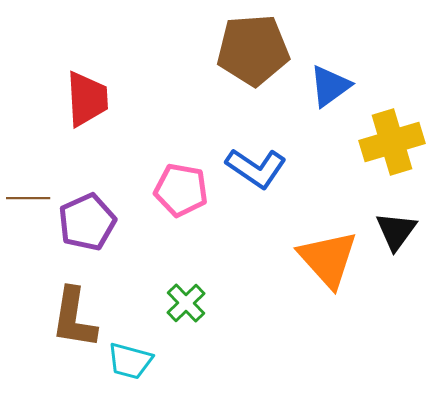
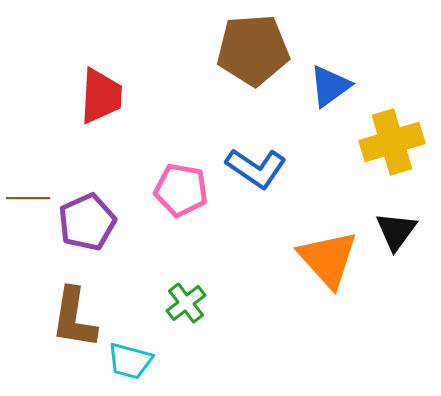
red trapezoid: moved 14 px right, 3 px up; rotated 6 degrees clockwise
green cross: rotated 6 degrees clockwise
